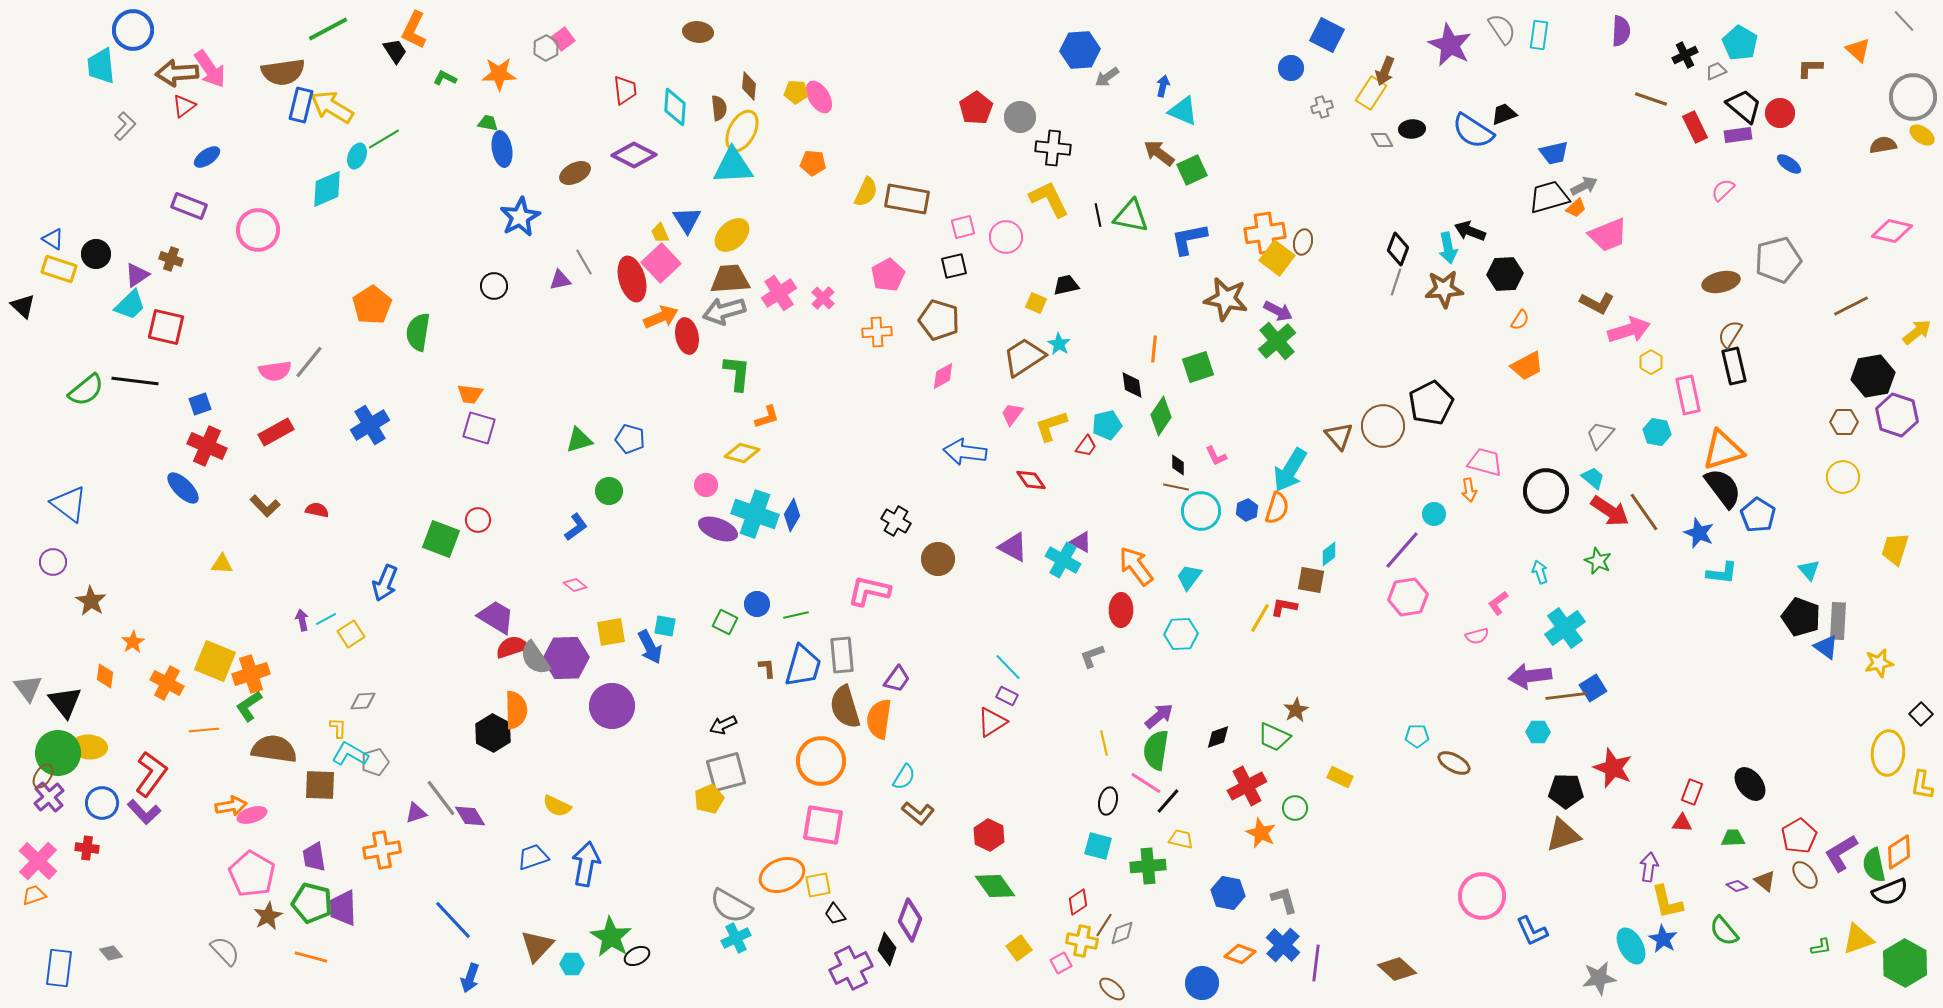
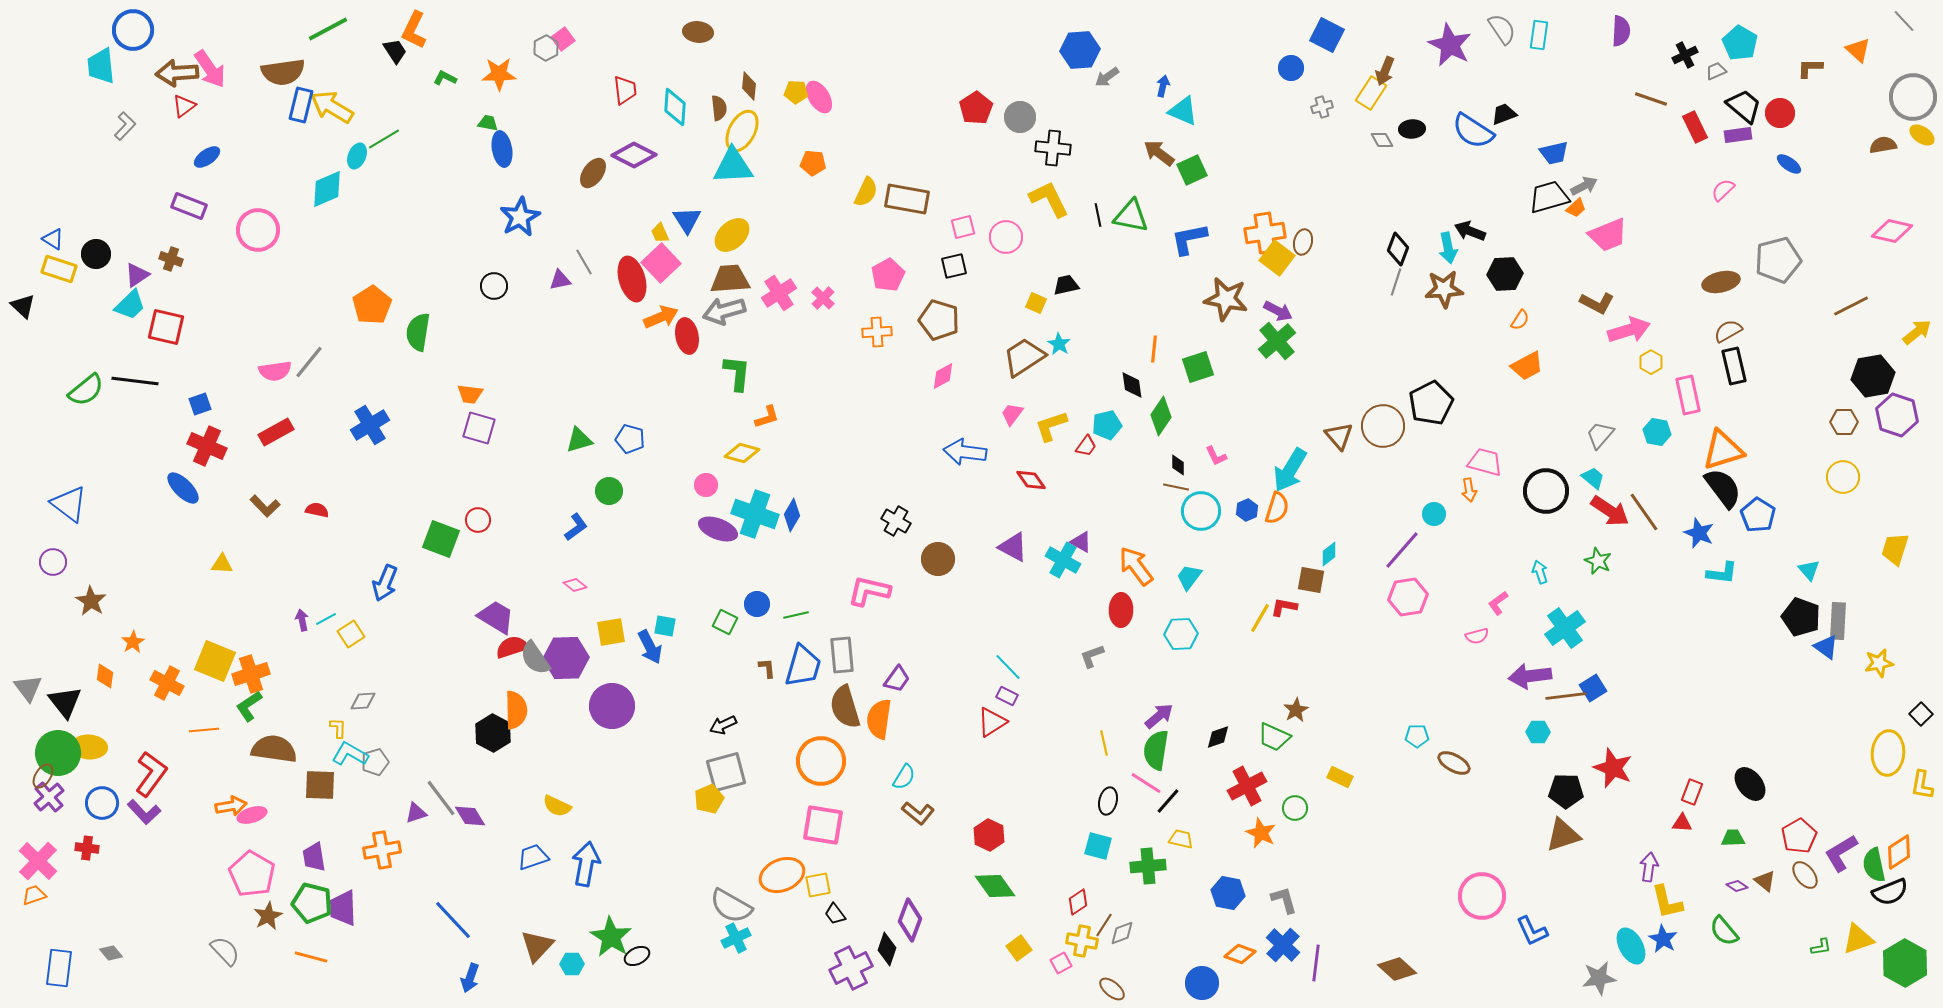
brown ellipse at (575, 173): moved 18 px right; rotated 28 degrees counterclockwise
brown semicircle at (1730, 334): moved 2 px left, 3 px up; rotated 28 degrees clockwise
